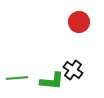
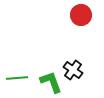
red circle: moved 2 px right, 7 px up
green L-shape: moved 1 px left, 1 px down; rotated 115 degrees counterclockwise
